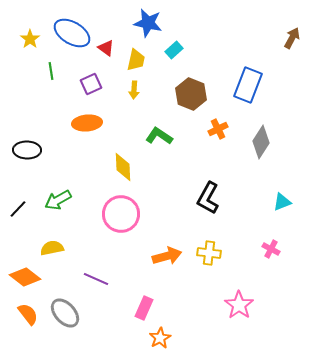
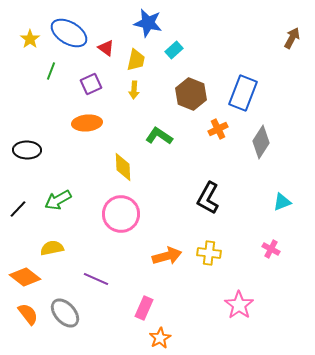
blue ellipse: moved 3 px left
green line: rotated 30 degrees clockwise
blue rectangle: moved 5 px left, 8 px down
